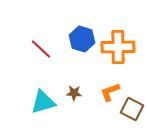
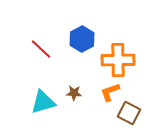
blue hexagon: rotated 15 degrees clockwise
orange cross: moved 13 px down
brown square: moved 3 px left, 4 px down
